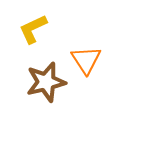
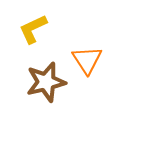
orange triangle: moved 1 px right
